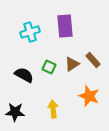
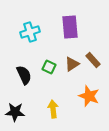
purple rectangle: moved 5 px right, 1 px down
black semicircle: rotated 36 degrees clockwise
